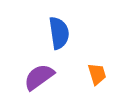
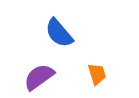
blue semicircle: rotated 148 degrees clockwise
